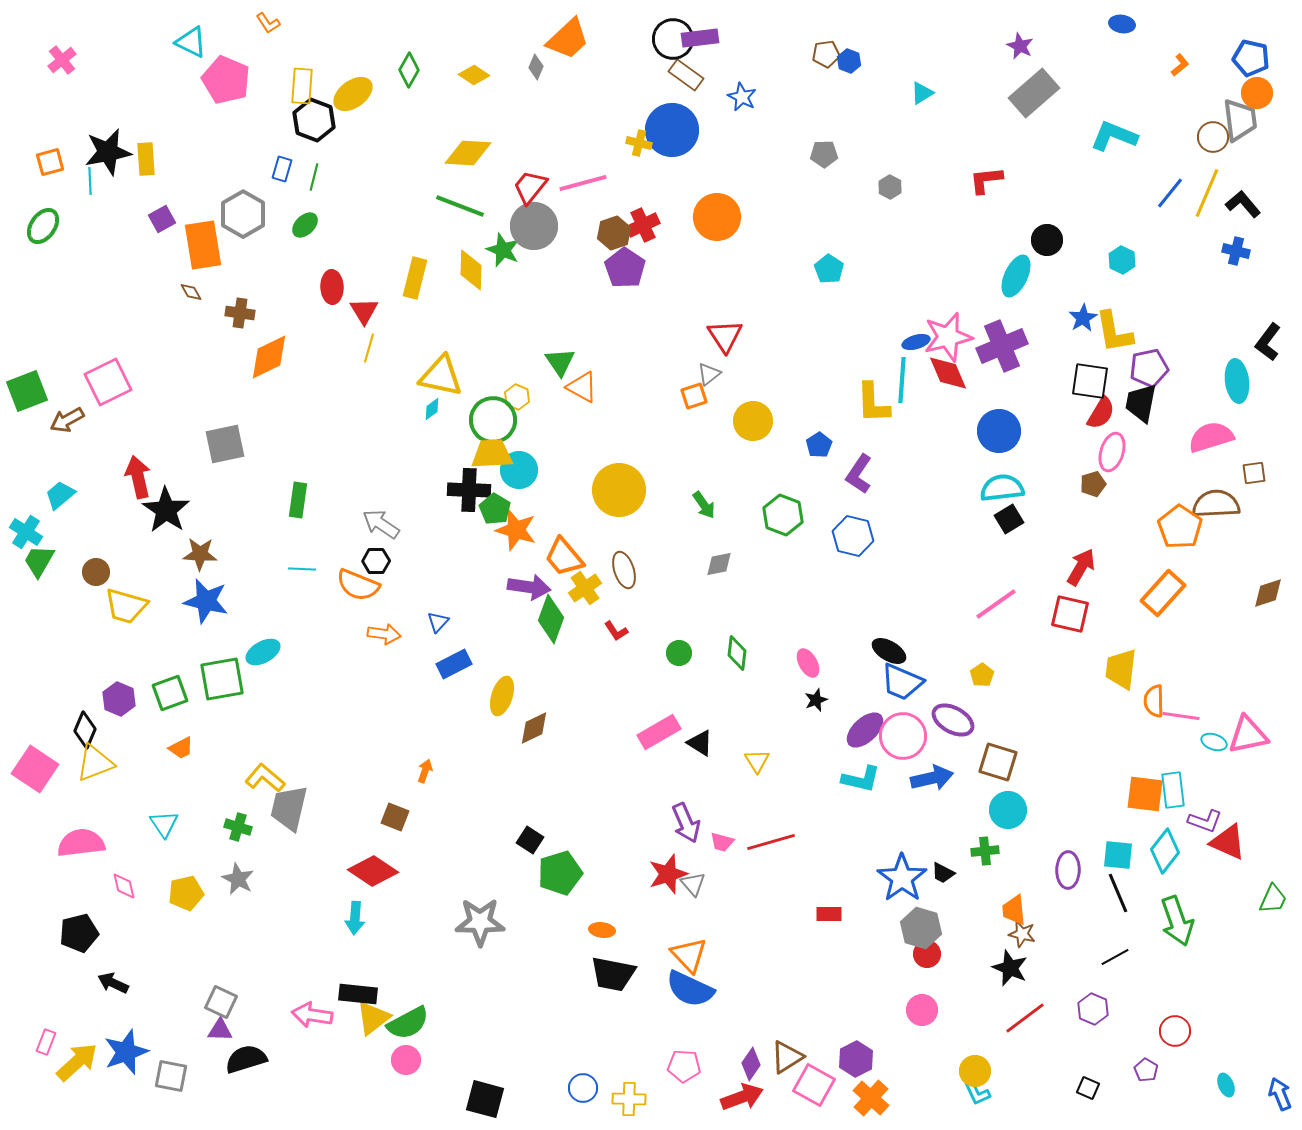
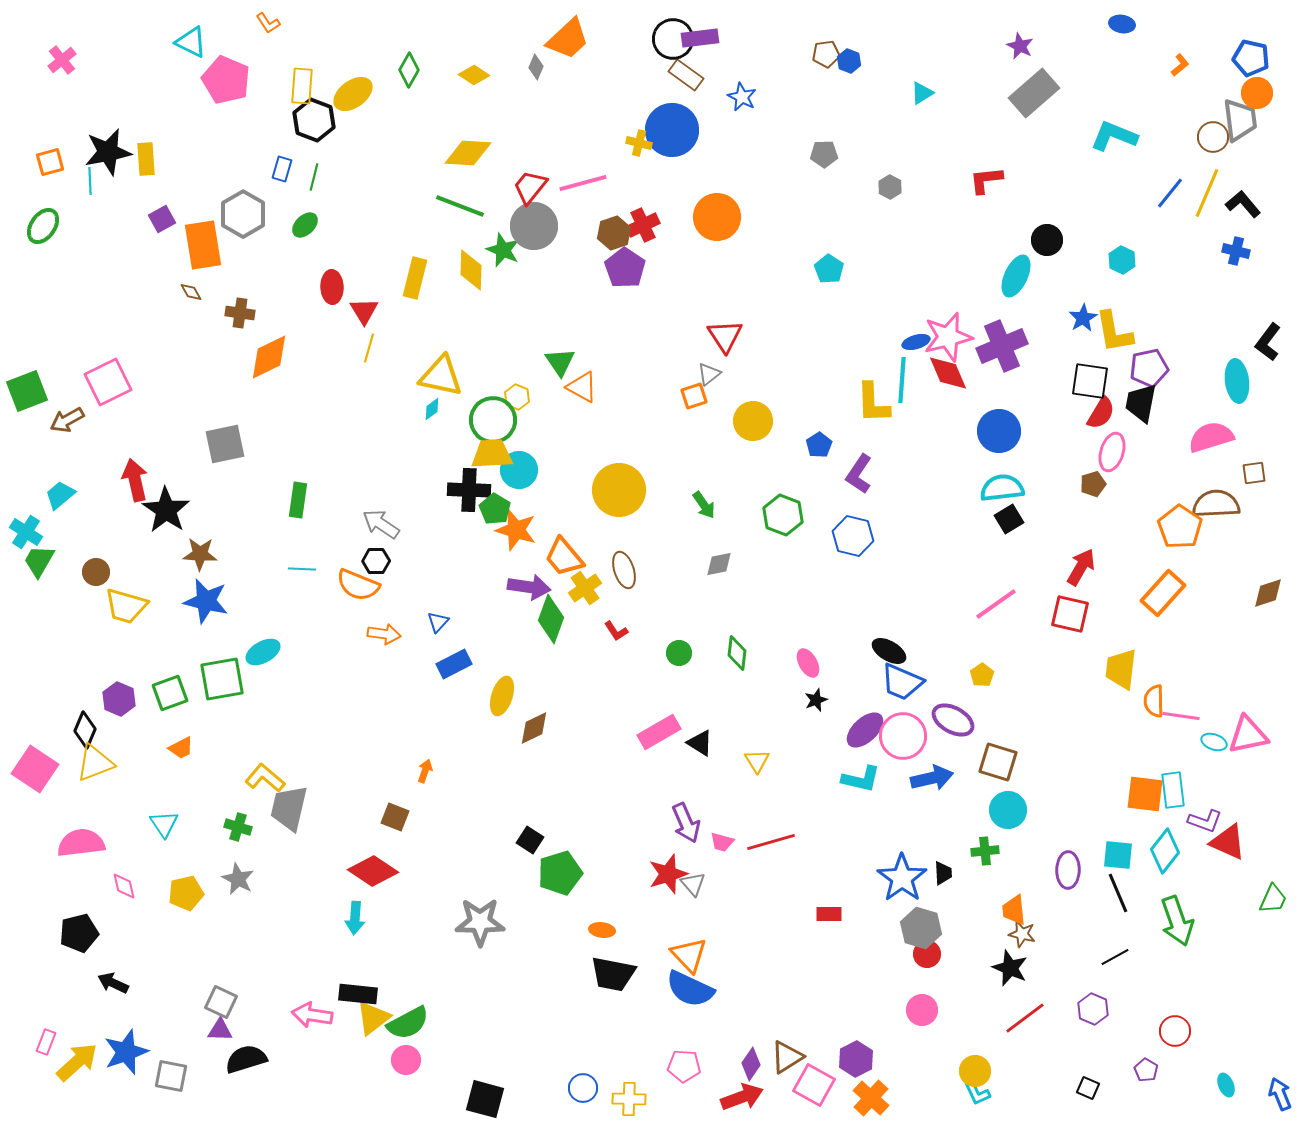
red arrow at (138, 477): moved 3 px left, 3 px down
black trapezoid at (943, 873): rotated 120 degrees counterclockwise
